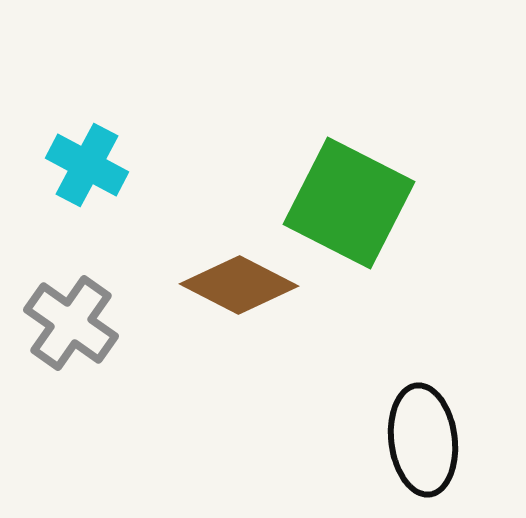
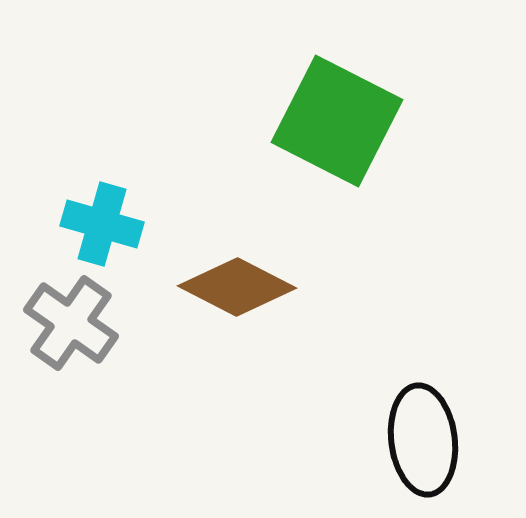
cyan cross: moved 15 px right, 59 px down; rotated 12 degrees counterclockwise
green square: moved 12 px left, 82 px up
brown diamond: moved 2 px left, 2 px down
